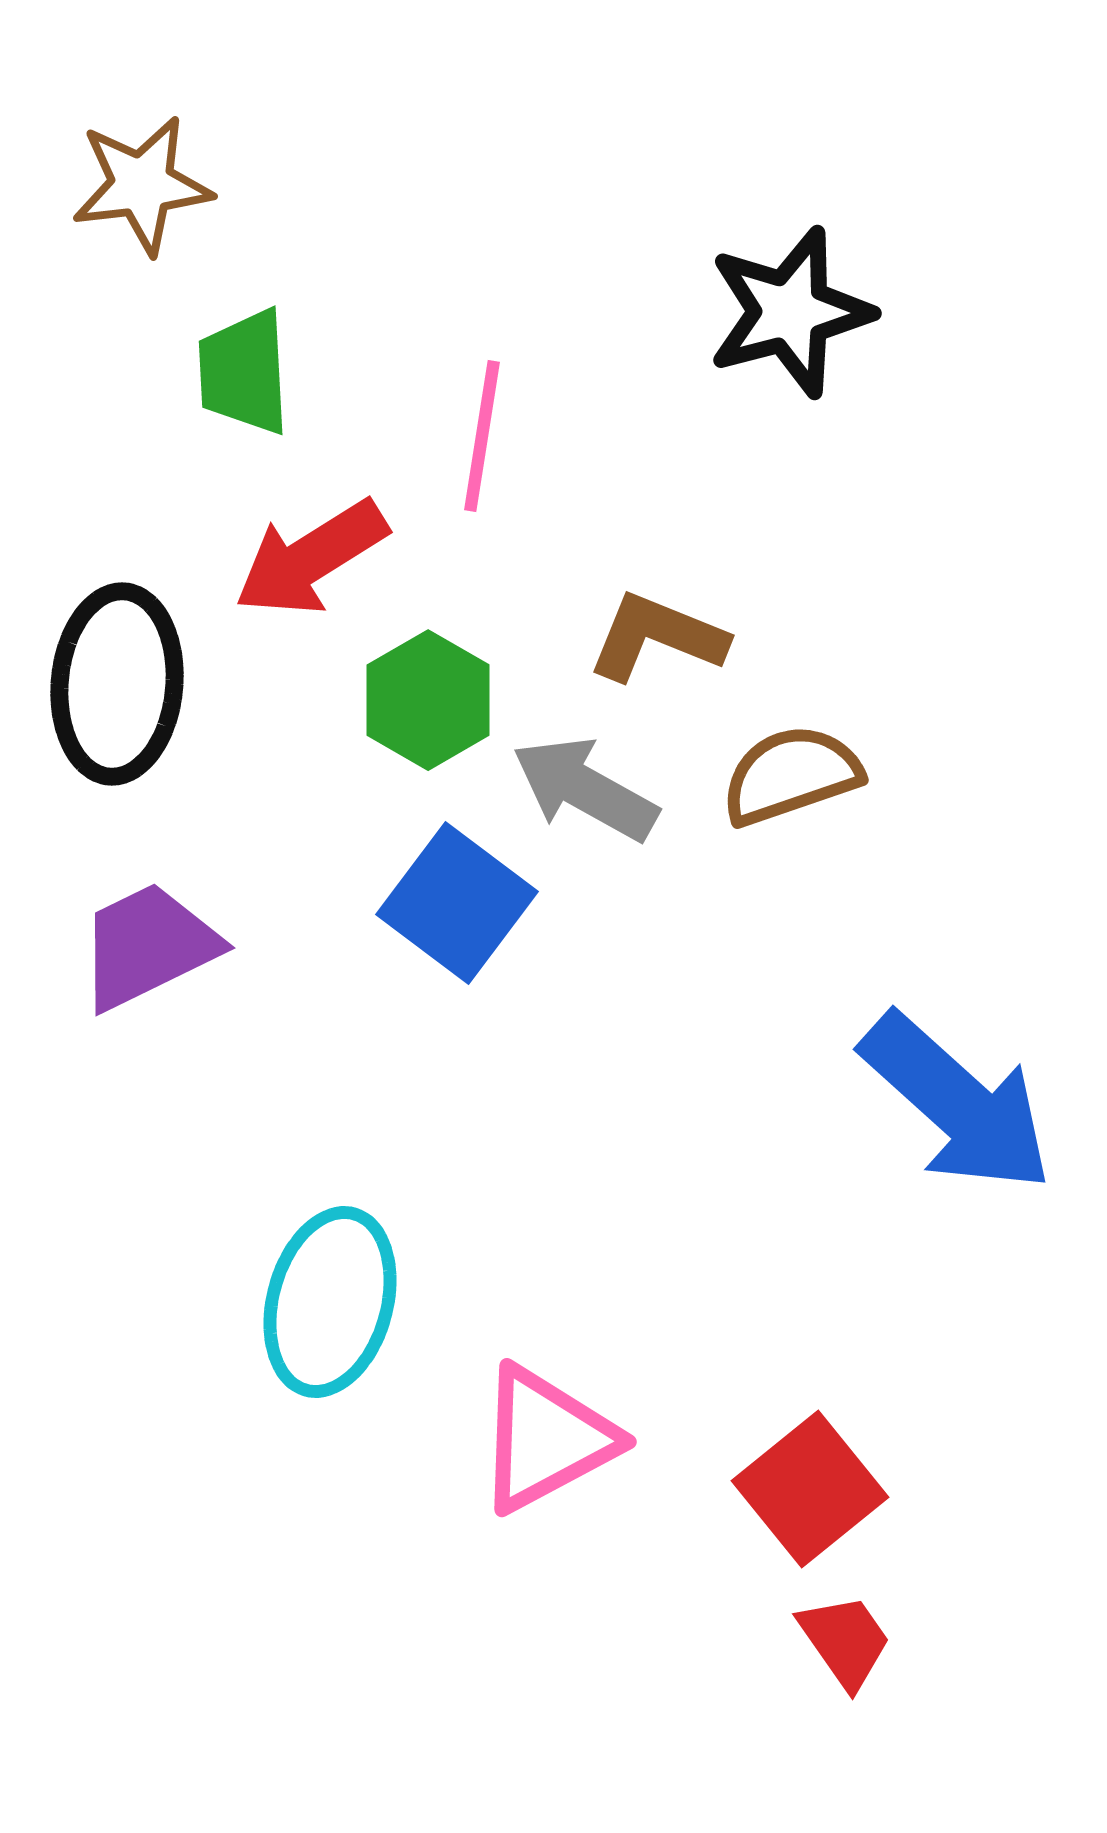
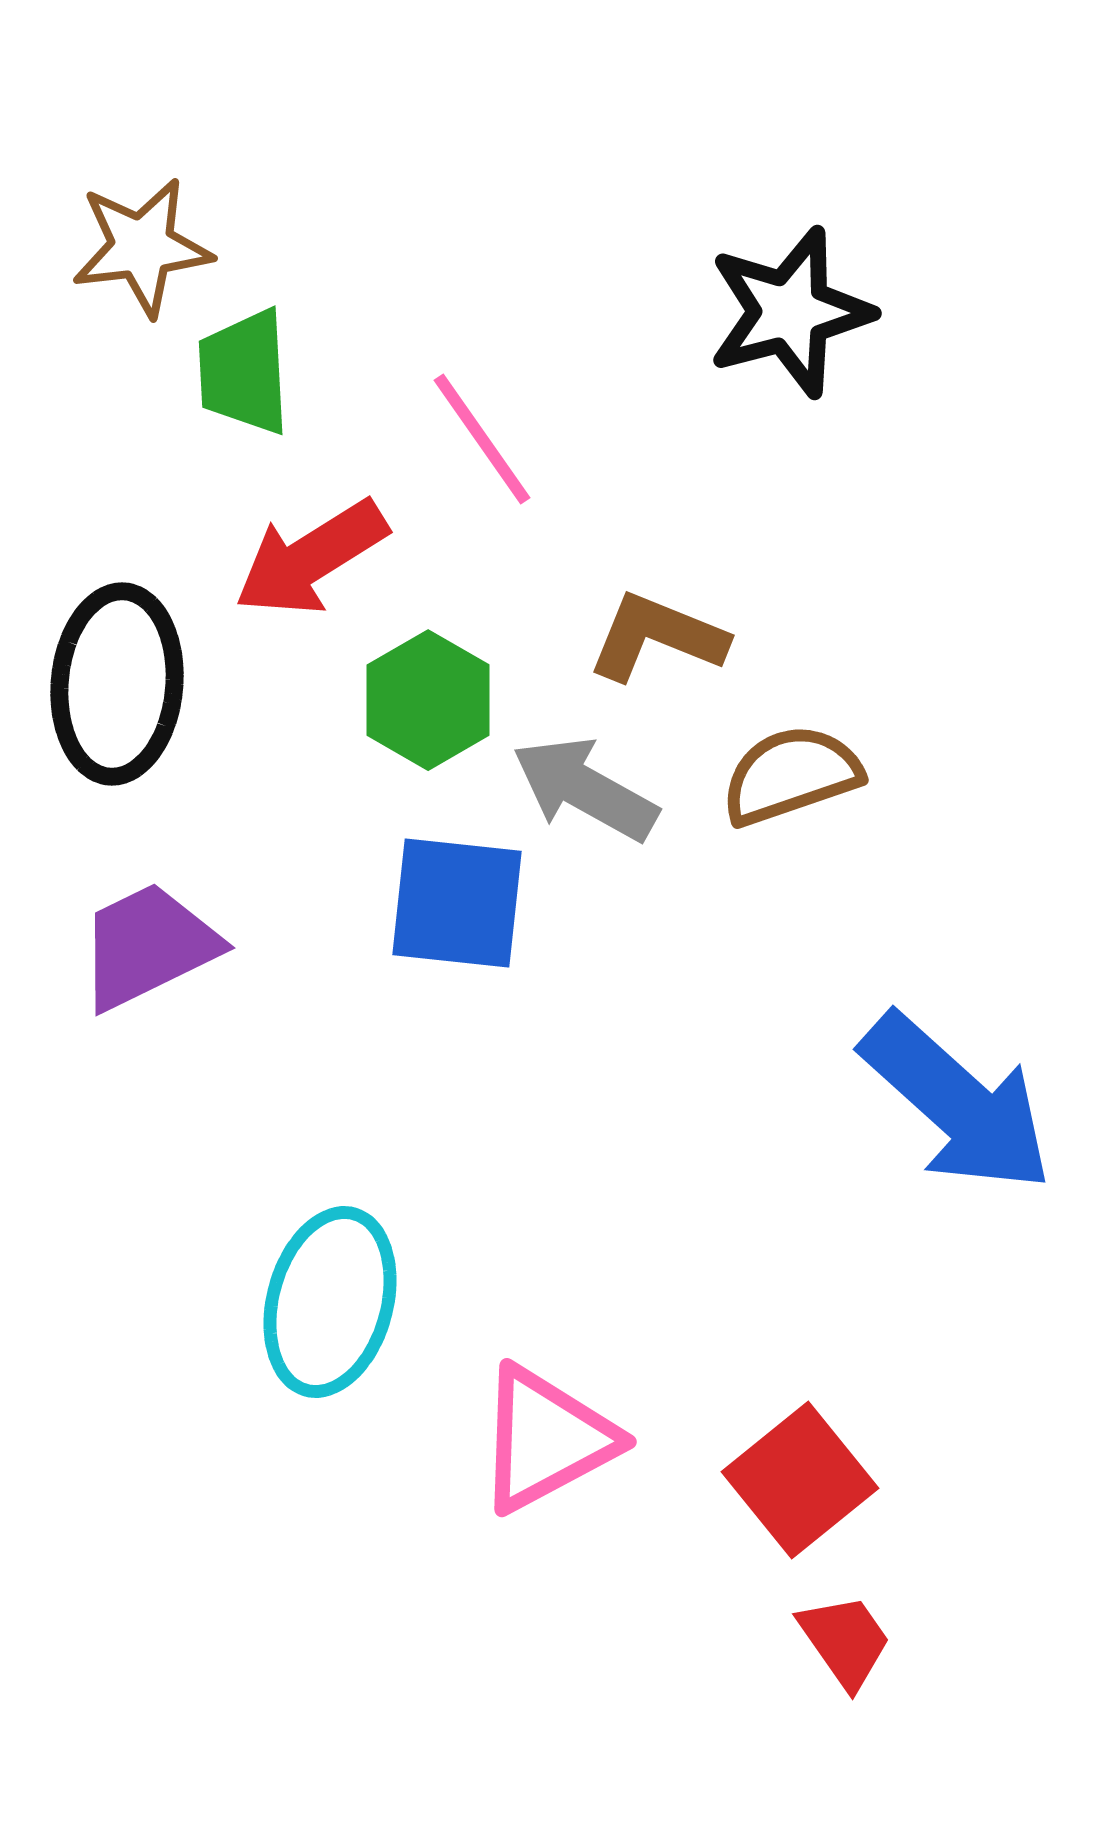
brown star: moved 62 px down
pink line: moved 3 px down; rotated 44 degrees counterclockwise
blue square: rotated 31 degrees counterclockwise
red square: moved 10 px left, 9 px up
